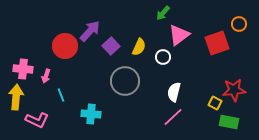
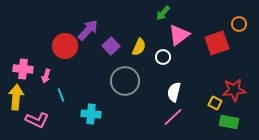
purple arrow: moved 2 px left, 1 px up
